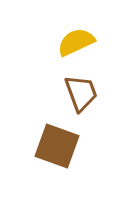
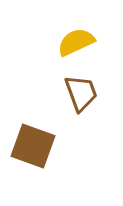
brown square: moved 24 px left
